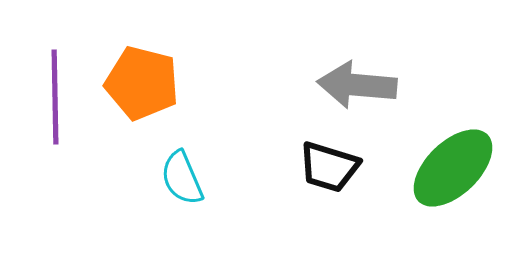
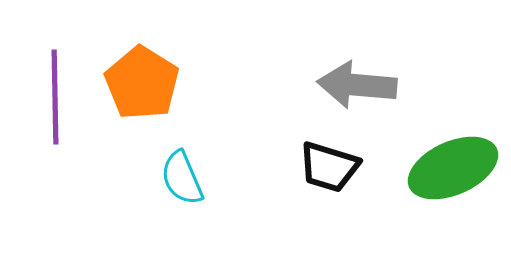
orange pentagon: rotated 18 degrees clockwise
green ellipse: rotated 20 degrees clockwise
